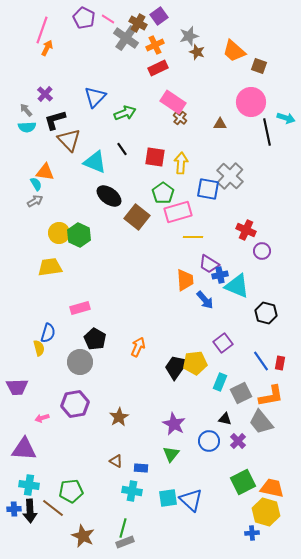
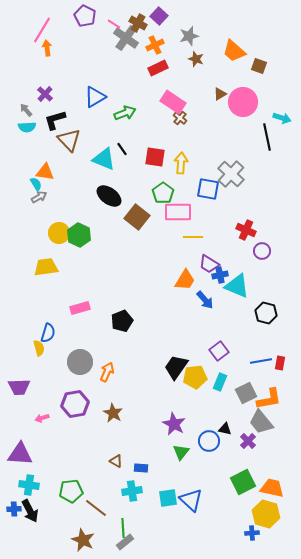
purple square at (159, 16): rotated 12 degrees counterclockwise
purple pentagon at (84, 18): moved 1 px right, 2 px up
pink line at (108, 19): moved 6 px right, 5 px down
pink line at (42, 30): rotated 12 degrees clockwise
orange arrow at (47, 48): rotated 35 degrees counterclockwise
brown star at (197, 52): moved 1 px left, 7 px down
blue triangle at (95, 97): rotated 15 degrees clockwise
pink circle at (251, 102): moved 8 px left
cyan arrow at (286, 118): moved 4 px left
brown triangle at (220, 124): moved 30 px up; rotated 32 degrees counterclockwise
black line at (267, 132): moved 5 px down
cyan triangle at (95, 162): moved 9 px right, 3 px up
gray cross at (230, 176): moved 1 px right, 2 px up
gray arrow at (35, 201): moved 4 px right, 4 px up
pink rectangle at (178, 212): rotated 16 degrees clockwise
yellow trapezoid at (50, 267): moved 4 px left
orange trapezoid at (185, 280): rotated 35 degrees clockwise
black pentagon at (95, 339): moved 27 px right, 18 px up; rotated 20 degrees clockwise
purple square at (223, 343): moved 4 px left, 8 px down
orange arrow at (138, 347): moved 31 px left, 25 px down
blue line at (261, 361): rotated 65 degrees counterclockwise
yellow pentagon at (195, 363): moved 14 px down
purple trapezoid at (17, 387): moved 2 px right
gray square at (241, 393): moved 5 px right
orange L-shape at (271, 396): moved 2 px left, 3 px down
brown star at (119, 417): moved 6 px left, 4 px up; rotated 12 degrees counterclockwise
black triangle at (225, 419): moved 10 px down
purple cross at (238, 441): moved 10 px right
purple triangle at (24, 449): moved 4 px left, 5 px down
green triangle at (171, 454): moved 10 px right, 2 px up
cyan cross at (132, 491): rotated 18 degrees counterclockwise
brown line at (53, 508): moved 43 px right
black arrow at (30, 511): rotated 25 degrees counterclockwise
yellow hexagon at (266, 512): moved 2 px down
green line at (123, 528): rotated 18 degrees counterclockwise
brown star at (83, 536): moved 4 px down
gray rectangle at (125, 542): rotated 18 degrees counterclockwise
